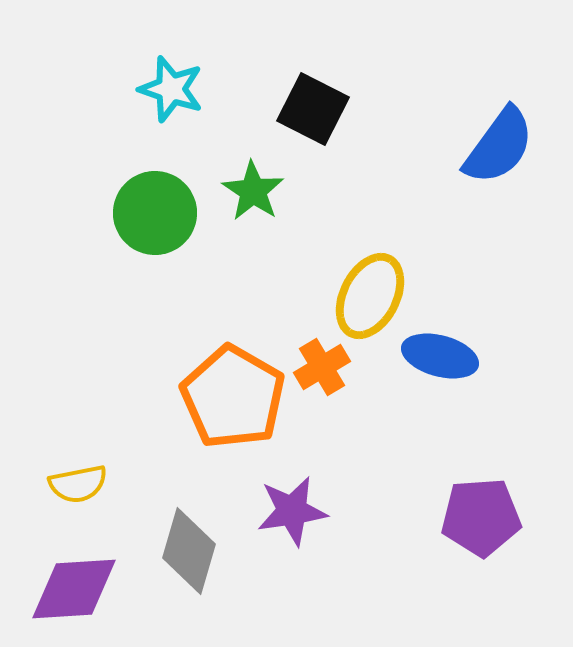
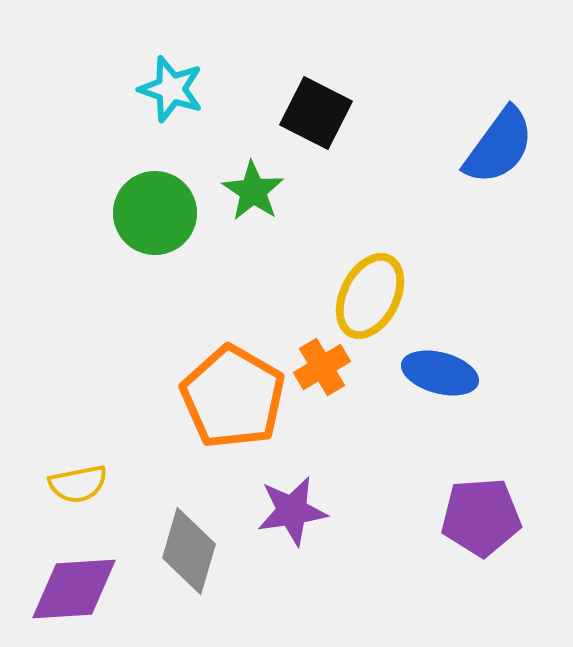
black square: moved 3 px right, 4 px down
blue ellipse: moved 17 px down
